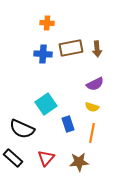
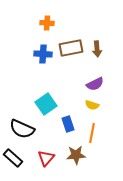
yellow semicircle: moved 2 px up
brown star: moved 3 px left, 7 px up
